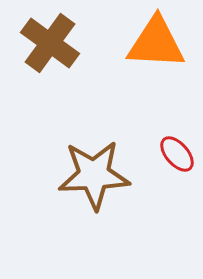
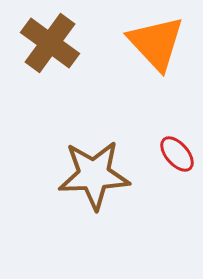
orange triangle: rotated 44 degrees clockwise
